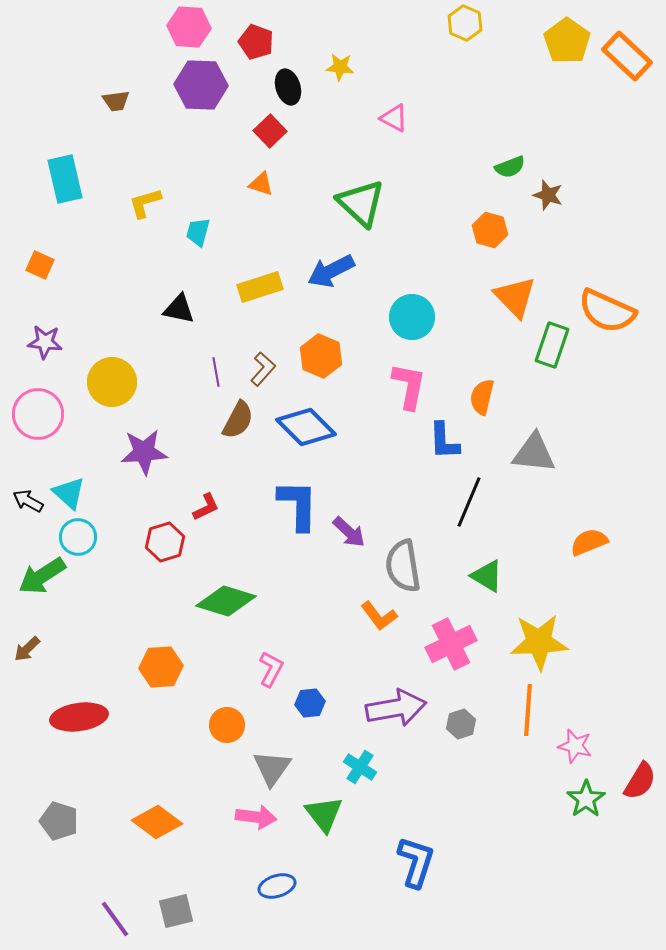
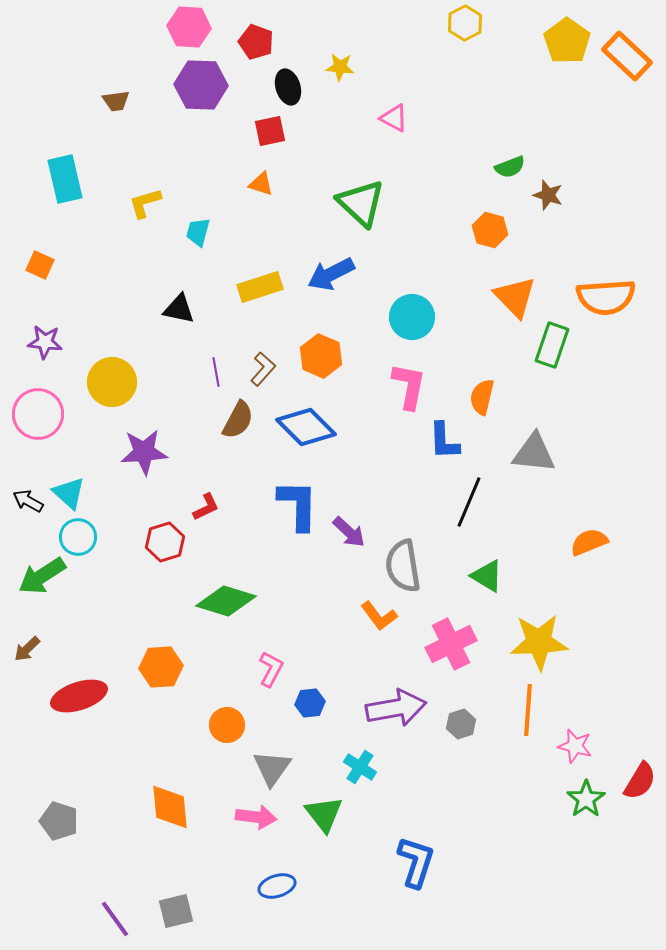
yellow hexagon at (465, 23): rotated 8 degrees clockwise
red square at (270, 131): rotated 32 degrees clockwise
blue arrow at (331, 271): moved 3 px down
orange semicircle at (607, 311): moved 1 px left, 14 px up; rotated 28 degrees counterclockwise
red ellipse at (79, 717): moved 21 px up; rotated 10 degrees counterclockwise
orange diamond at (157, 822): moved 13 px right, 15 px up; rotated 48 degrees clockwise
